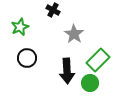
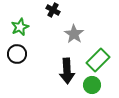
black circle: moved 10 px left, 4 px up
green circle: moved 2 px right, 2 px down
